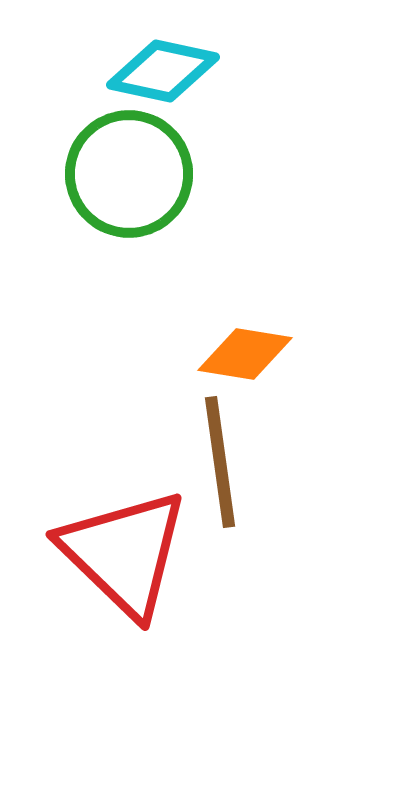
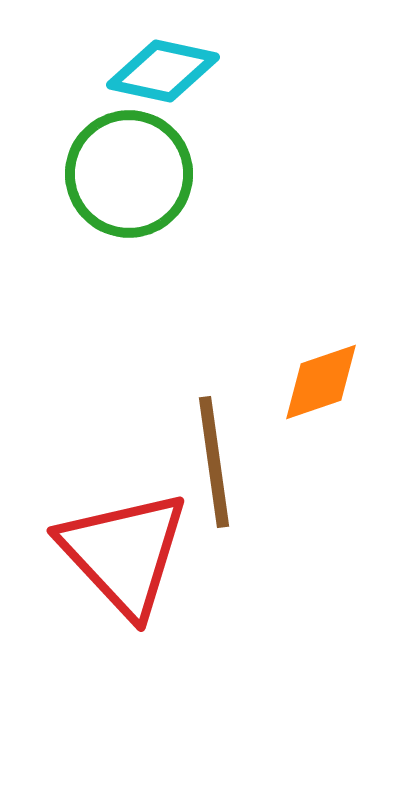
orange diamond: moved 76 px right, 28 px down; rotated 28 degrees counterclockwise
brown line: moved 6 px left
red triangle: rotated 3 degrees clockwise
